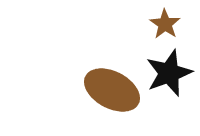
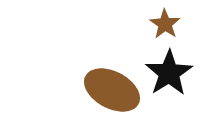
black star: rotated 12 degrees counterclockwise
